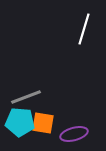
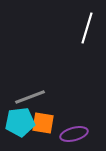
white line: moved 3 px right, 1 px up
gray line: moved 4 px right
cyan pentagon: rotated 12 degrees counterclockwise
